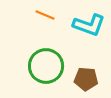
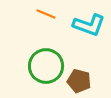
orange line: moved 1 px right, 1 px up
brown pentagon: moved 7 px left, 2 px down; rotated 10 degrees clockwise
